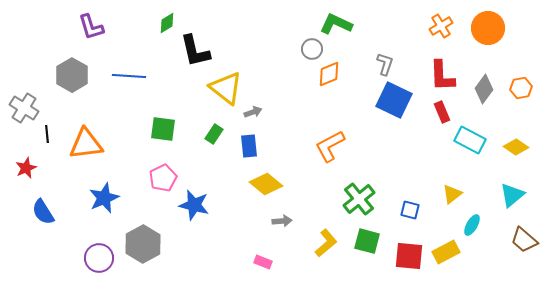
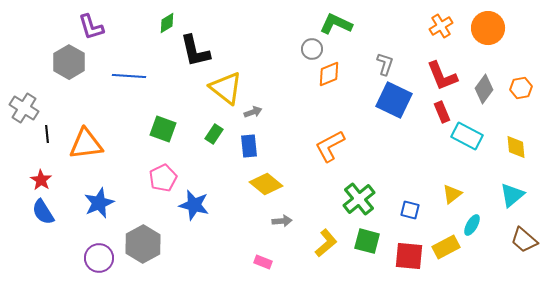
gray hexagon at (72, 75): moved 3 px left, 13 px up
red L-shape at (442, 76): rotated 20 degrees counterclockwise
green square at (163, 129): rotated 12 degrees clockwise
cyan rectangle at (470, 140): moved 3 px left, 4 px up
yellow diamond at (516, 147): rotated 50 degrees clockwise
red star at (26, 168): moved 15 px right, 12 px down; rotated 15 degrees counterclockwise
blue star at (104, 198): moved 5 px left, 5 px down
yellow rectangle at (446, 252): moved 5 px up
